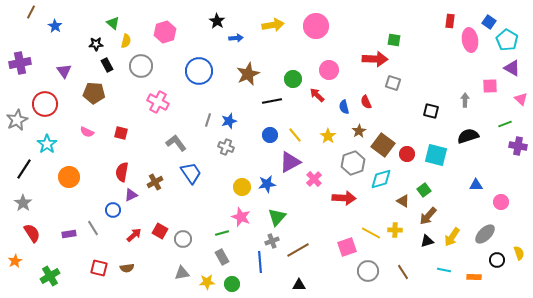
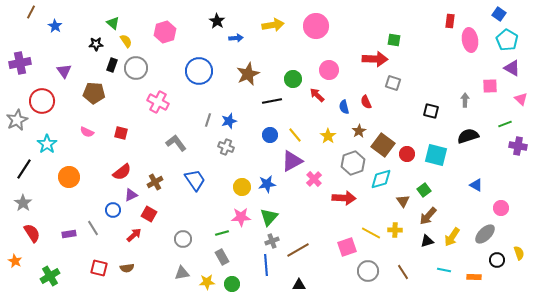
blue square at (489, 22): moved 10 px right, 8 px up
yellow semicircle at (126, 41): rotated 48 degrees counterclockwise
black rectangle at (107, 65): moved 5 px right; rotated 48 degrees clockwise
gray circle at (141, 66): moved 5 px left, 2 px down
red circle at (45, 104): moved 3 px left, 3 px up
purple triangle at (290, 162): moved 2 px right, 1 px up
red semicircle at (122, 172): rotated 138 degrees counterclockwise
blue trapezoid at (191, 173): moved 4 px right, 7 px down
blue triangle at (476, 185): rotated 32 degrees clockwise
brown triangle at (403, 201): rotated 24 degrees clockwise
pink circle at (501, 202): moved 6 px down
pink star at (241, 217): rotated 24 degrees counterclockwise
green triangle at (277, 217): moved 8 px left
red square at (160, 231): moved 11 px left, 17 px up
orange star at (15, 261): rotated 16 degrees counterclockwise
blue line at (260, 262): moved 6 px right, 3 px down
